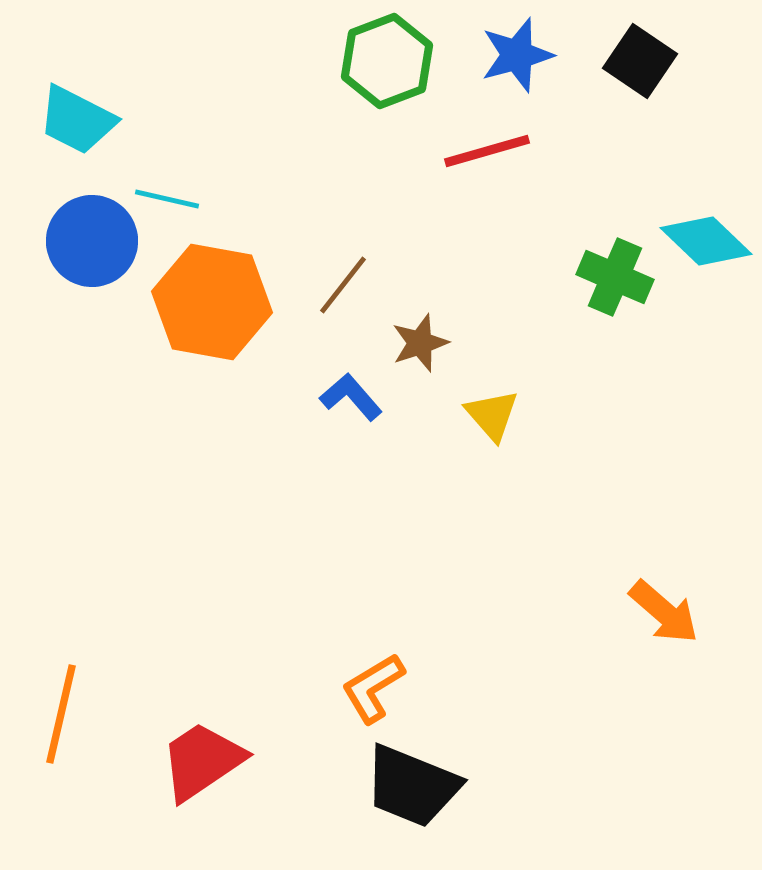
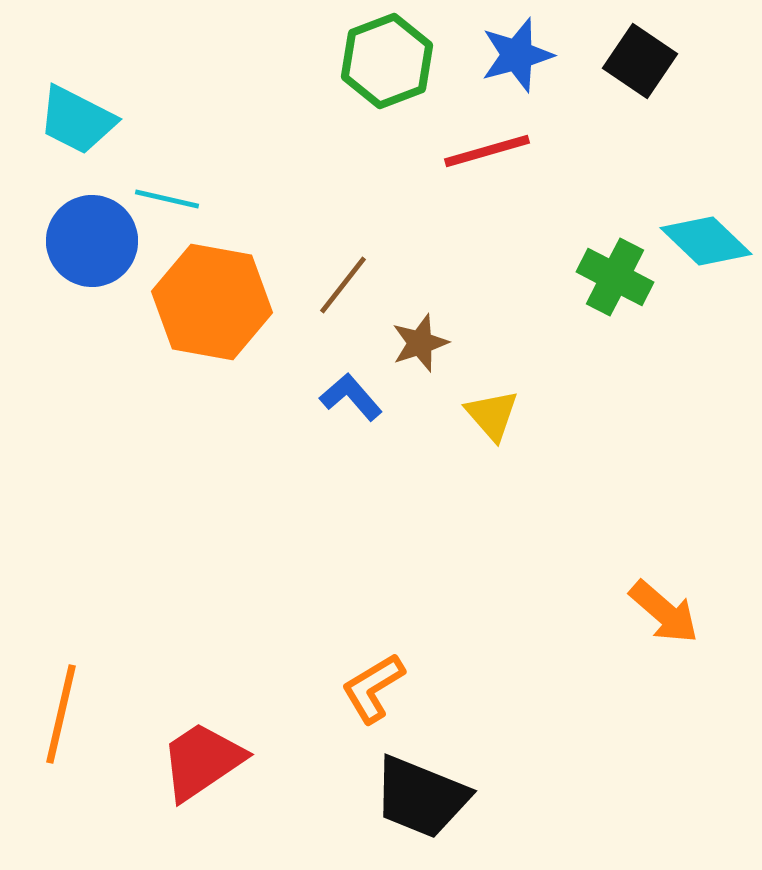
green cross: rotated 4 degrees clockwise
black trapezoid: moved 9 px right, 11 px down
